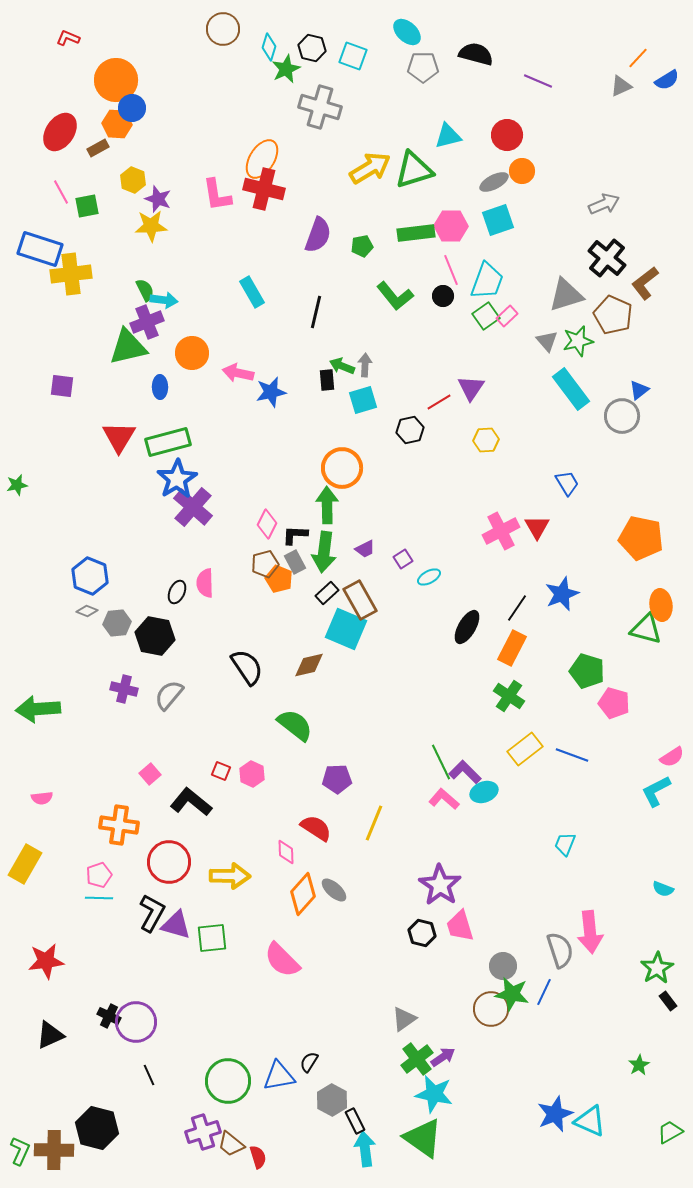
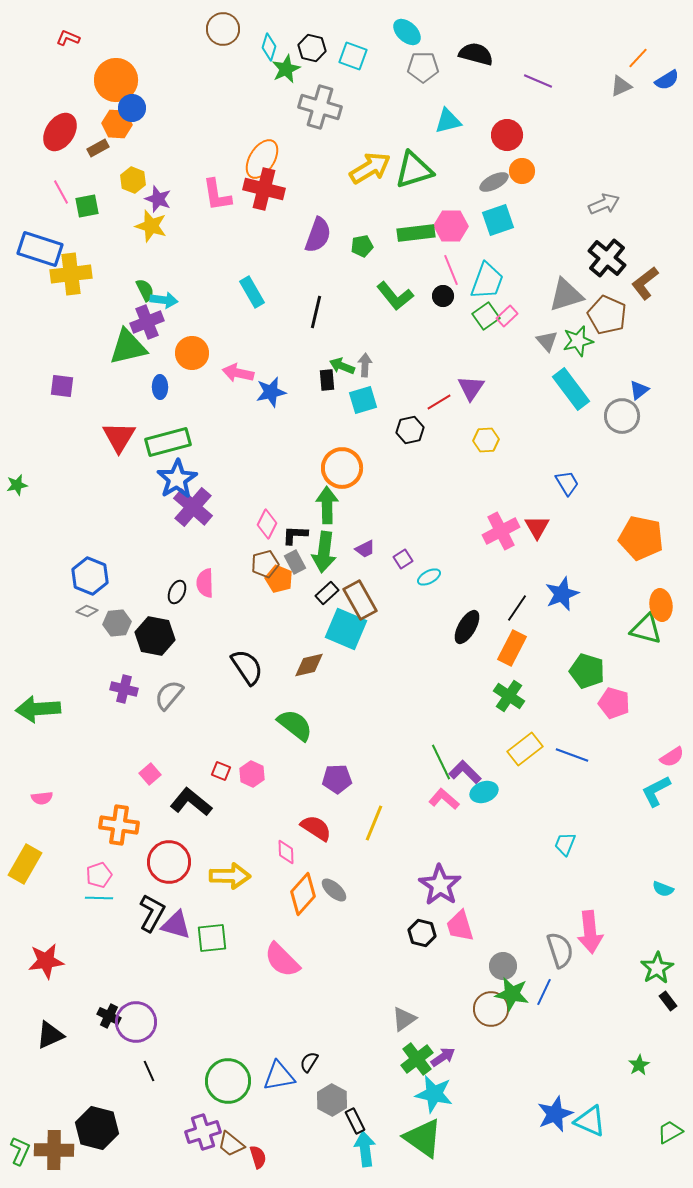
cyan triangle at (448, 136): moved 15 px up
yellow star at (151, 226): rotated 20 degrees clockwise
brown pentagon at (613, 315): moved 6 px left
black line at (149, 1075): moved 4 px up
